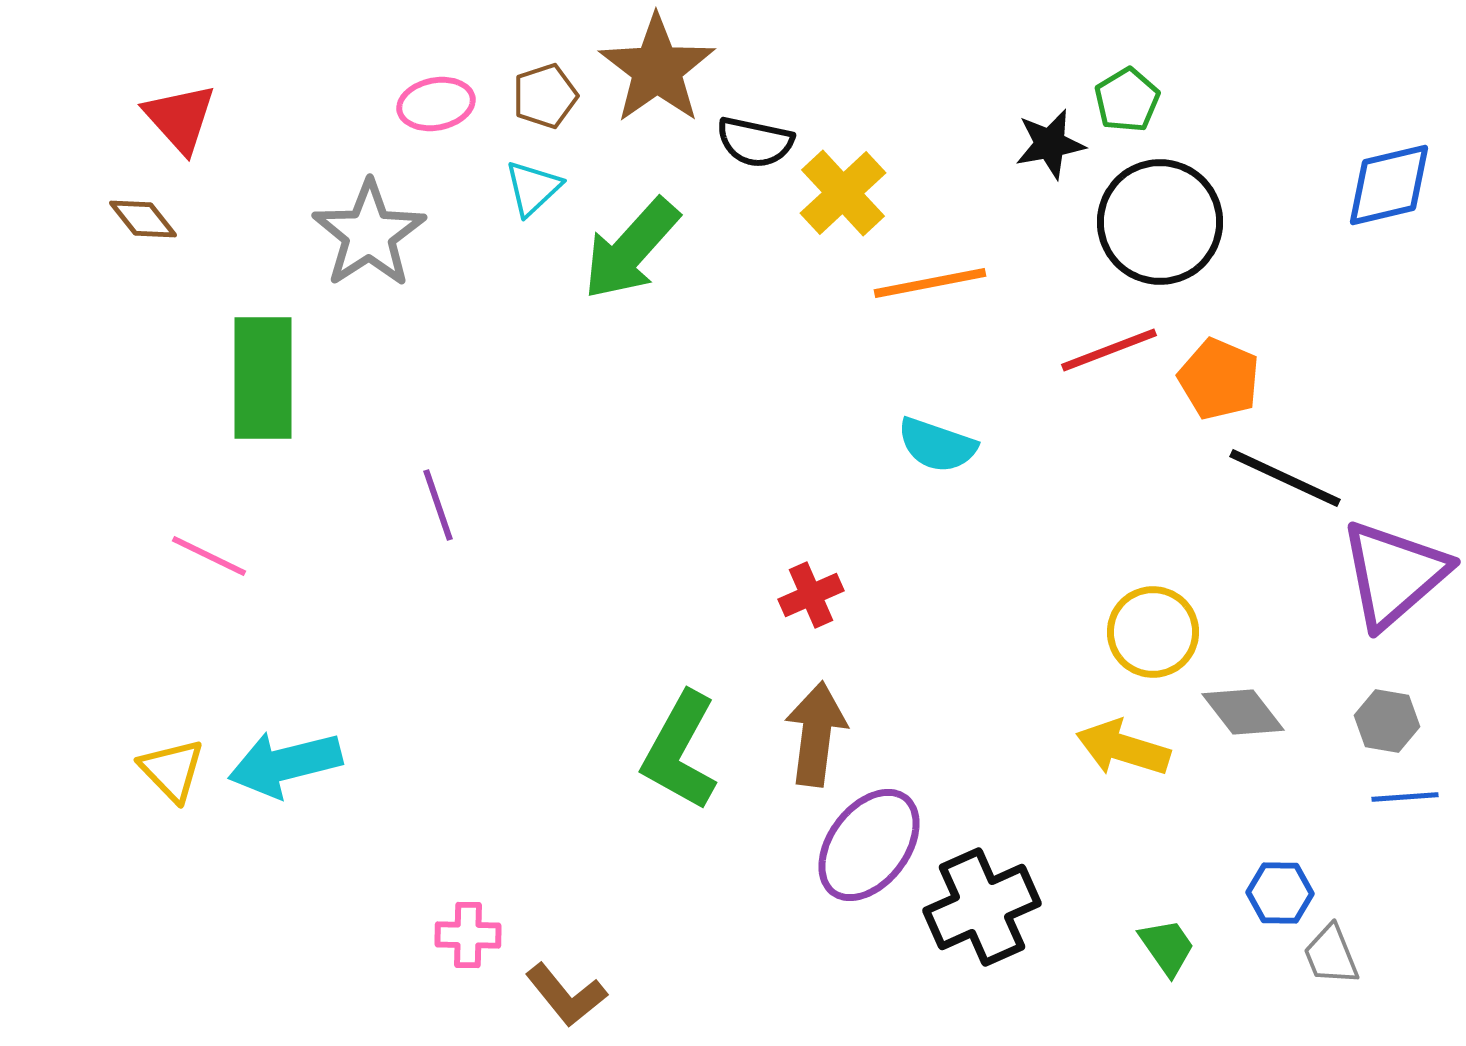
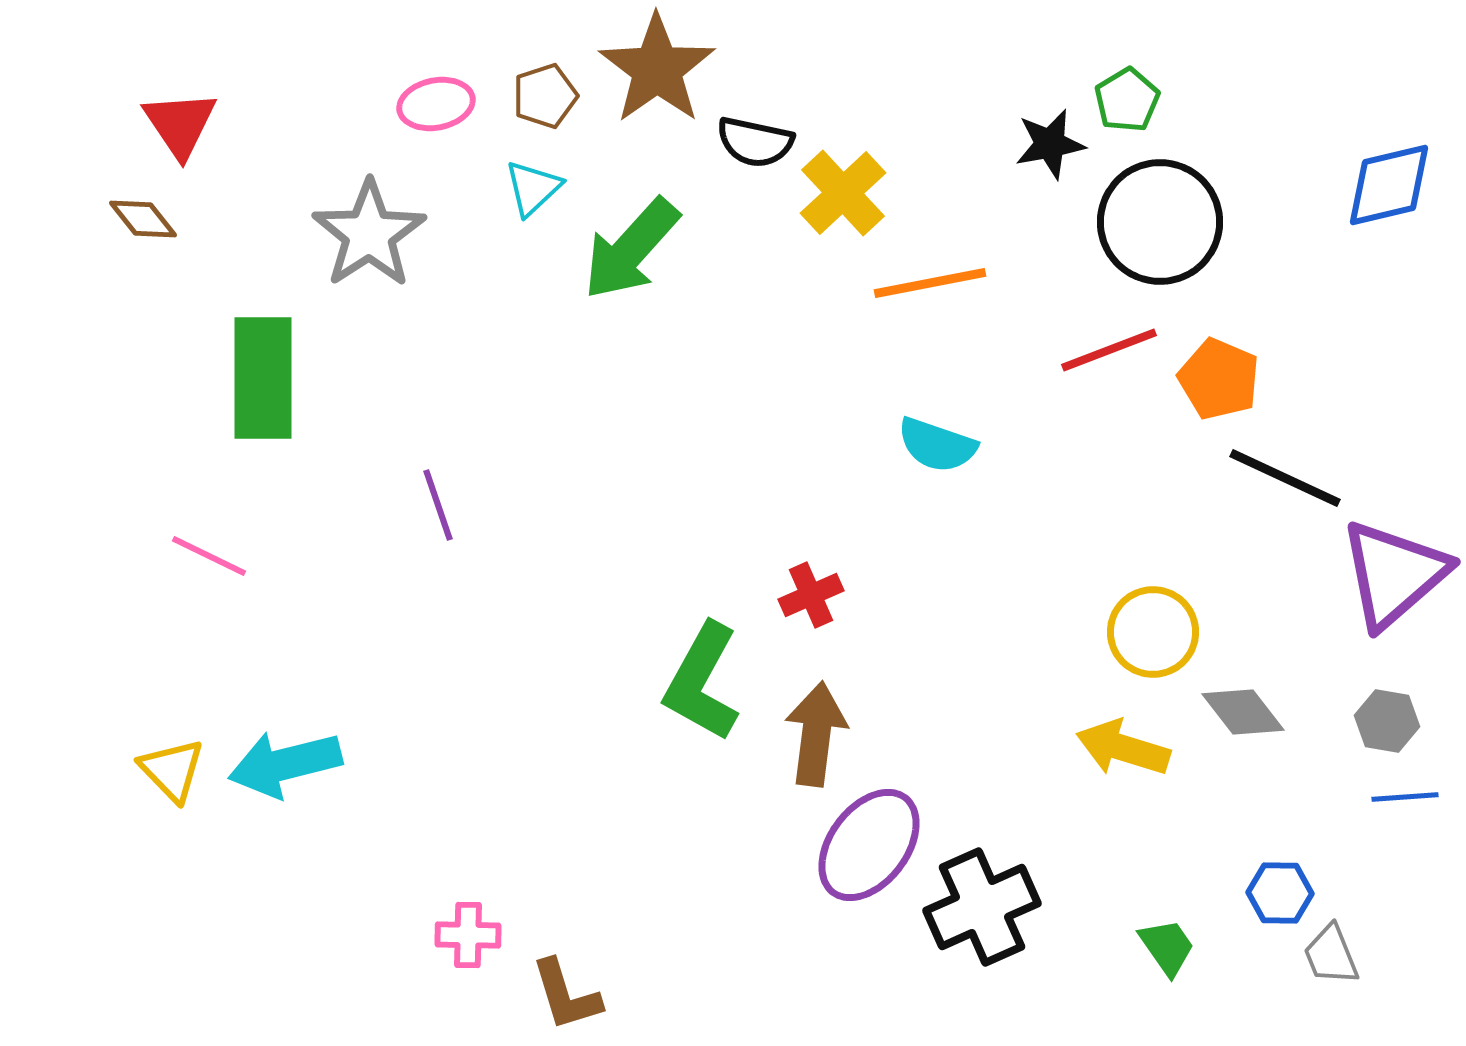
red triangle: moved 6 px down; rotated 8 degrees clockwise
green L-shape: moved 22 px right, 69 px up
brown L-shape: rotated 22 degrees clockwise
